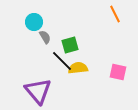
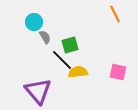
black line: moved 1 px up
yellow semicircle: moved 4 px down
